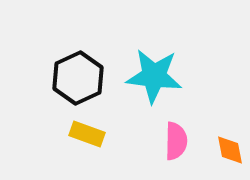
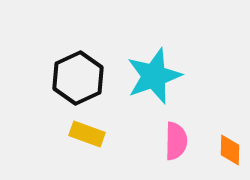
cyan star: rotated 26 degrees counterclockwise
orange diamond: rotated 12 degrees clockwise
